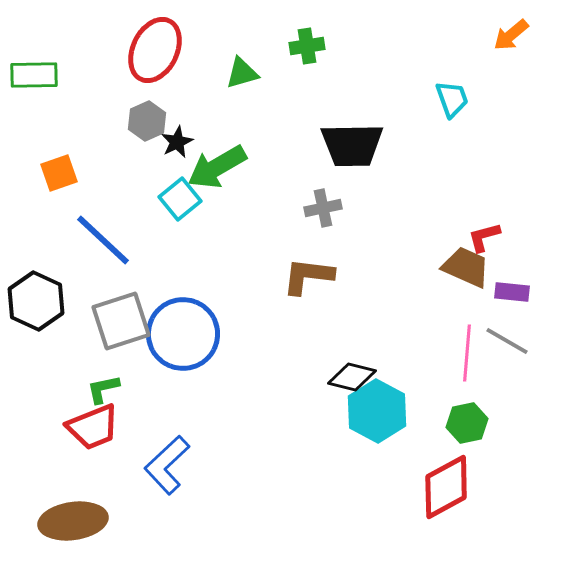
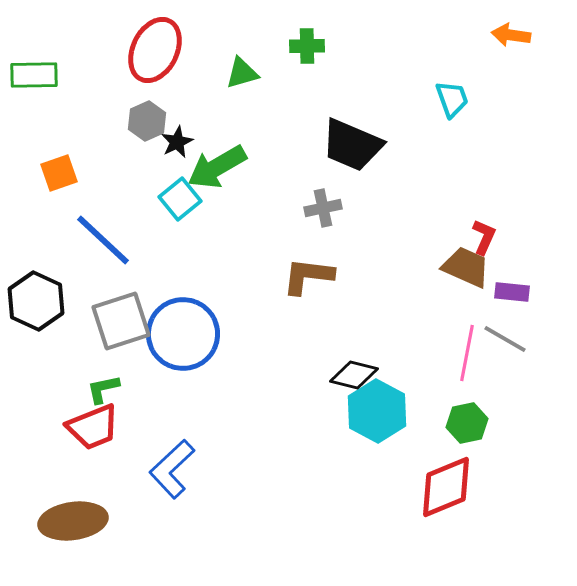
orange arrow: rotated 48 degrees clockwise
green cross: rotated 8 degrees clockwise
black trapezoid: rotated 24 degrees clockwise
red L-shape: rotated 129 degrees clockwise
gray line: moved 2 px left, 2 px up
pink line: rotated 6 degrees clockwise
black diamond: moved 2 px right, 2 px up
blue L-shape: moved 5 px right, 4 px down
red diamond: rotated 6 degrees clockwise
